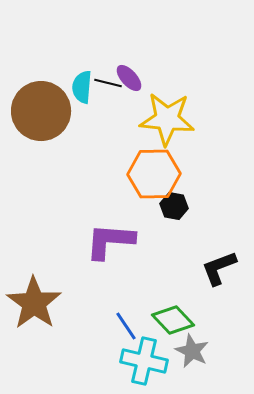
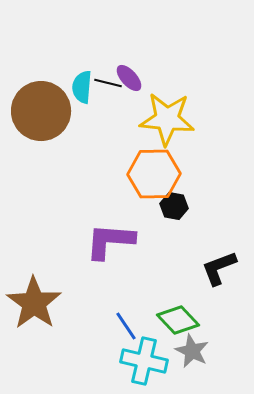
green diamond: moved 5 px right
